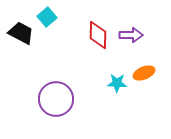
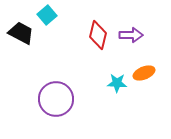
cyan square: moved 2 px up
red diamond: rotated 12 degrees clockwise
